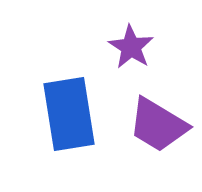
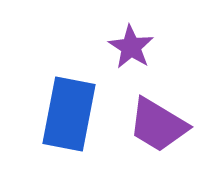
blue rectangle: rotated 20 degrees clockwise
